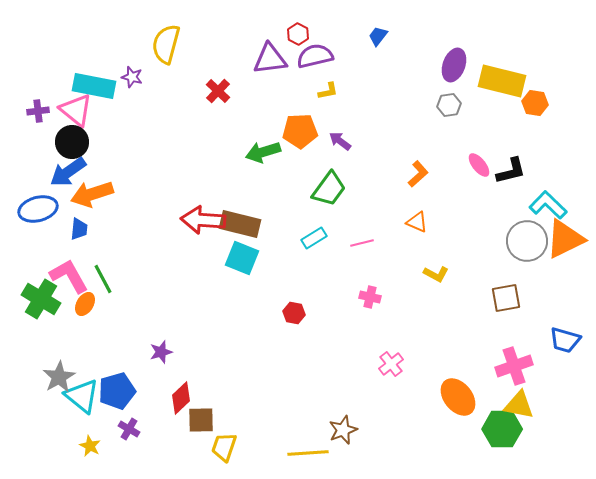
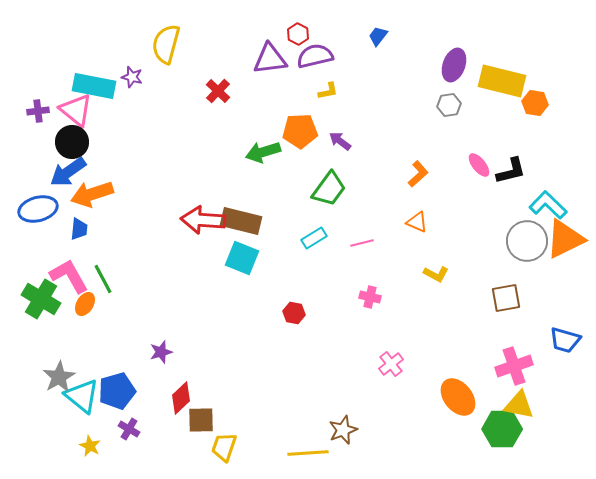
brown rectangle at (240, 224): moved 1 px right, 3 px up
